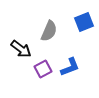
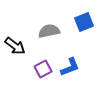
gray semicircle: rotated 125 degrees counterclockwise
black arrow: moved 6 px left, 3 px up
